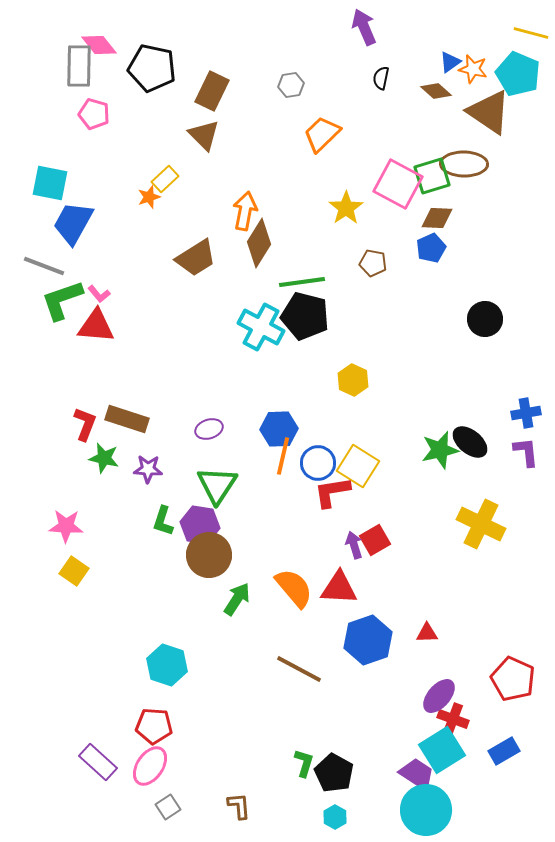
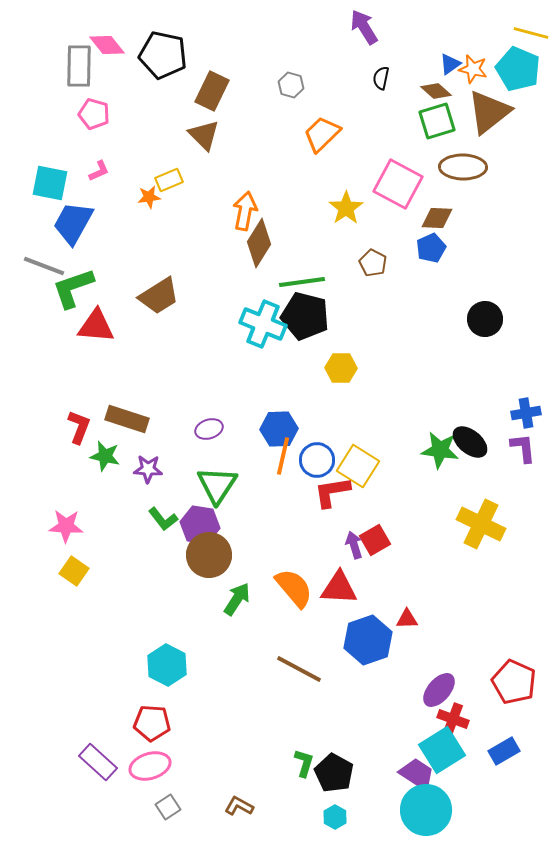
purple arrow at (364, 27): rotated 9 degrees counterclockwise
pink diamond at (99, 45): moved 8 px right
blue triangle at (450, 62): moved 2 px down
black pentagon at (152, 68): moved 11 px right, 13 px up
cyan pentagon at (518, 74): moved 5 px up
gray hexagon at (291, 85): rotated 25 degrees clockwise
brown triangle at (489, 112): rotated 48 degrees clockwise
brown ellipse at (464, 164): moved 1 px left, 3 px down
green square at (432, 176): moved 5 px right, 55 px up
yellow rectangle at (165, 179): moved 4 px right, 1 px down; rotated 20 degrees clockwise
orange star at (149, 197): rotated 10 degrees clockwise
brown trapezoid at (196, 258): moved 37 px left, 38 px down
brown pentagon at (373, 263): rotated 16 degrees clockwise
pink L-shape at (99, 294): moved 123 px up; rotated 75 degrees counterclockwise
green L-shape at (62, 300): moved 11 px right, 12 px up
cyan cross at (261, 327): moved 2 px right, 3 px up; rotated 6 degrees counterclockwise
yellow hexagon at (353, 380): moved 12 px left, 12 px up; rotated 24 degrees counterclockwise
red L-shape at (85, 424): moved 6 px left, 3 px down
green star at (440, 450): rotated 21 degrees clockwise
purple L-shape at (526, 452): moved 3 px left, 4 px up
green star at (104, 458): moved 1 px right, 2 px up
blue circle at (318, 463): moved 1 px left, 3 px up
green L-shape at (163, 521): moved 2 px up; rotated 56 degrees counterclockwise
red triangle at (427, 633): moved 20 px left, 14 px up
cyan hexagon at (167, 665): rotated 9 degrees clockwise
red pentagon at (513, 679): moved 1 px right, 3 px down
purple ellipse at (439, 696): moved 6 px up
red pentagon at (154, 726): moved 2 px left, 3 px up
pink ellipse at (150, 766): rotated 39 degrees clockwise
brown L-shape at (239, 806): rotated 56 degrees counterclockwise
